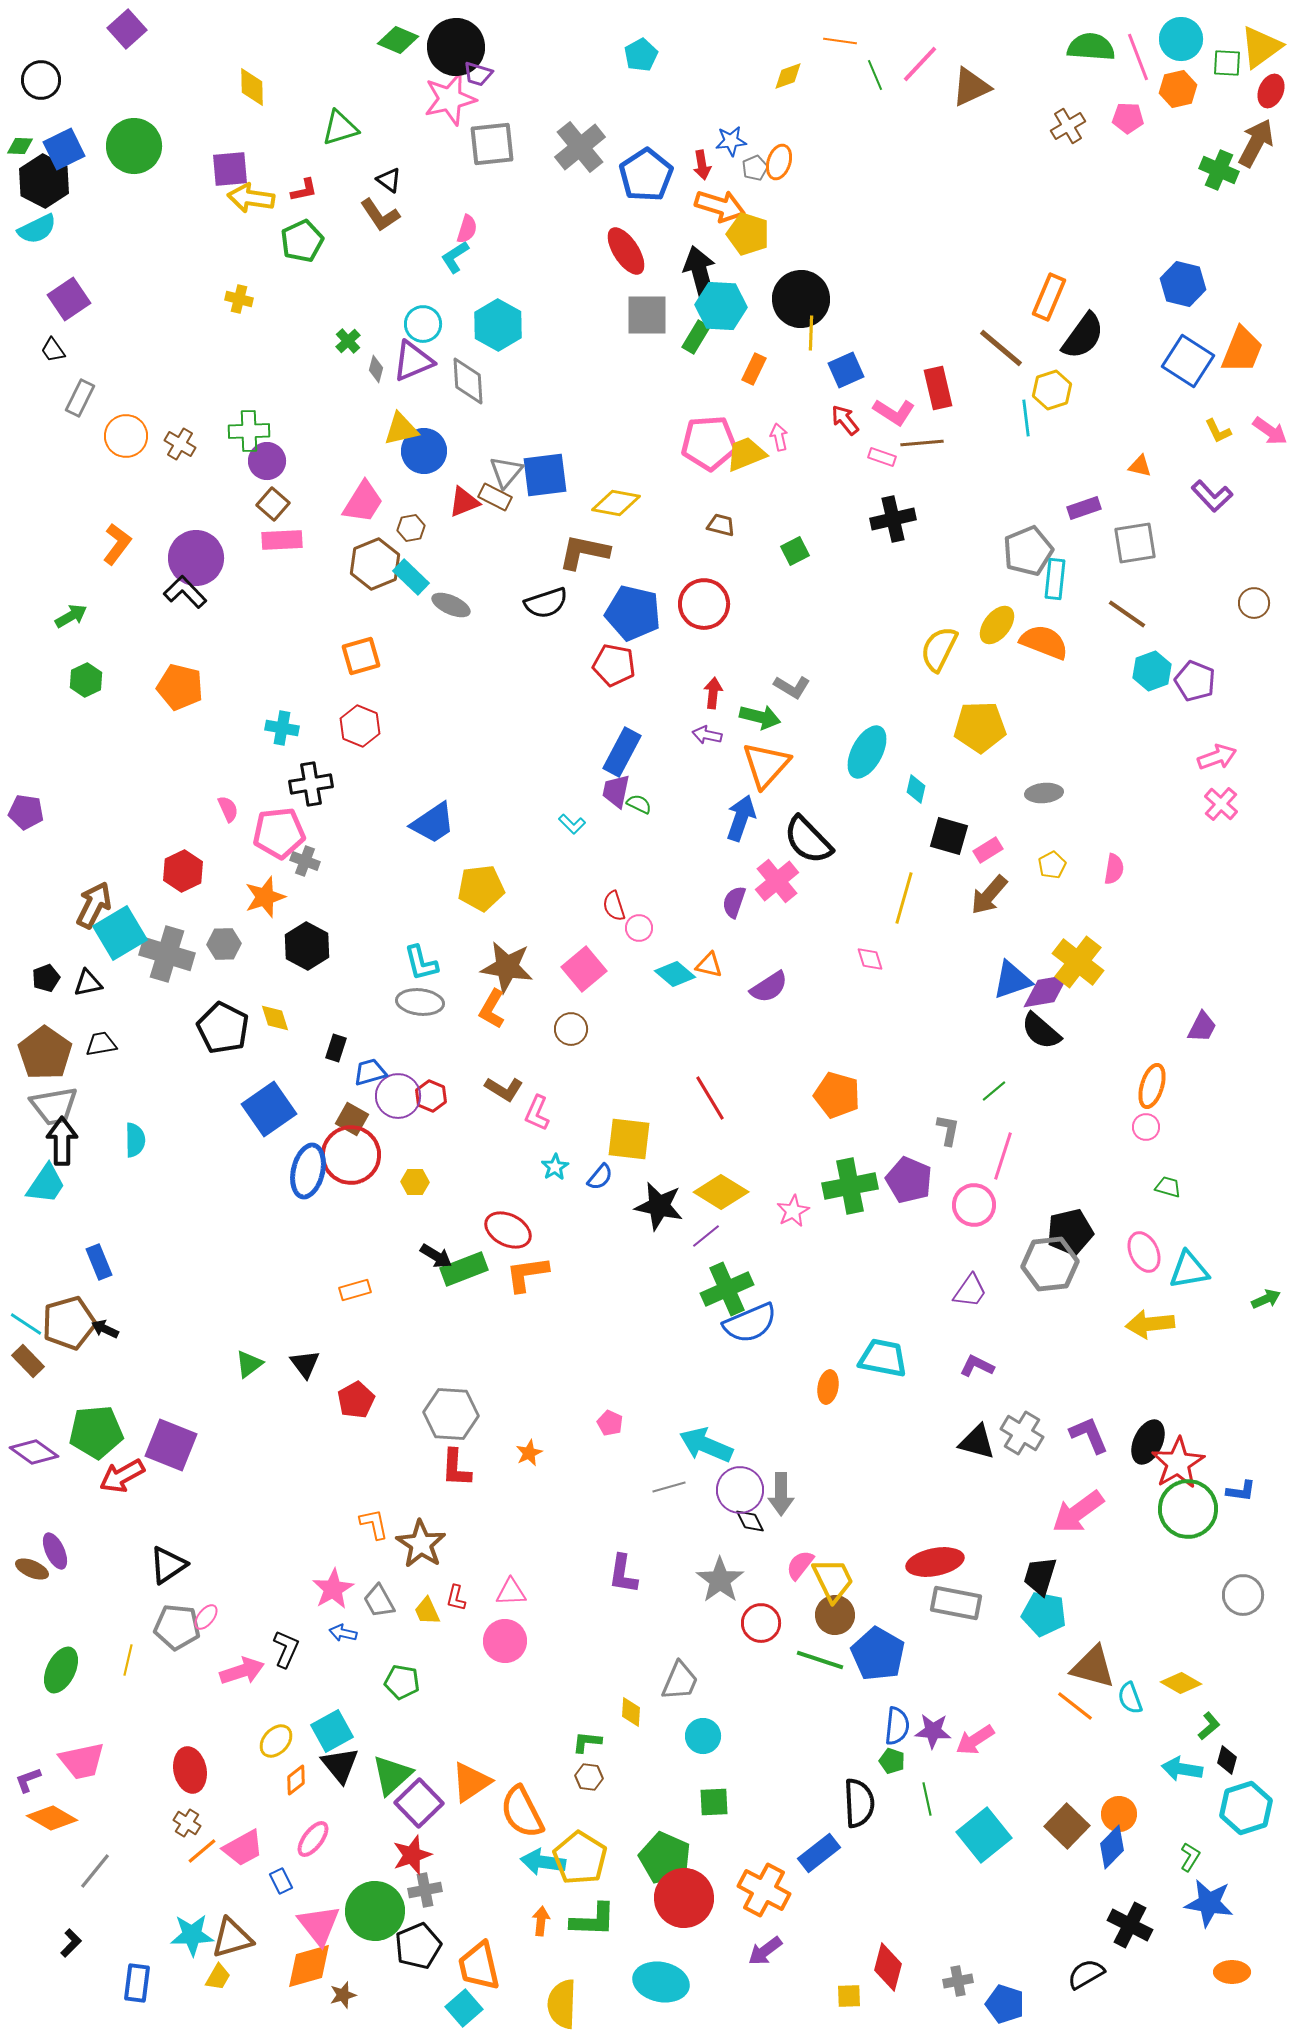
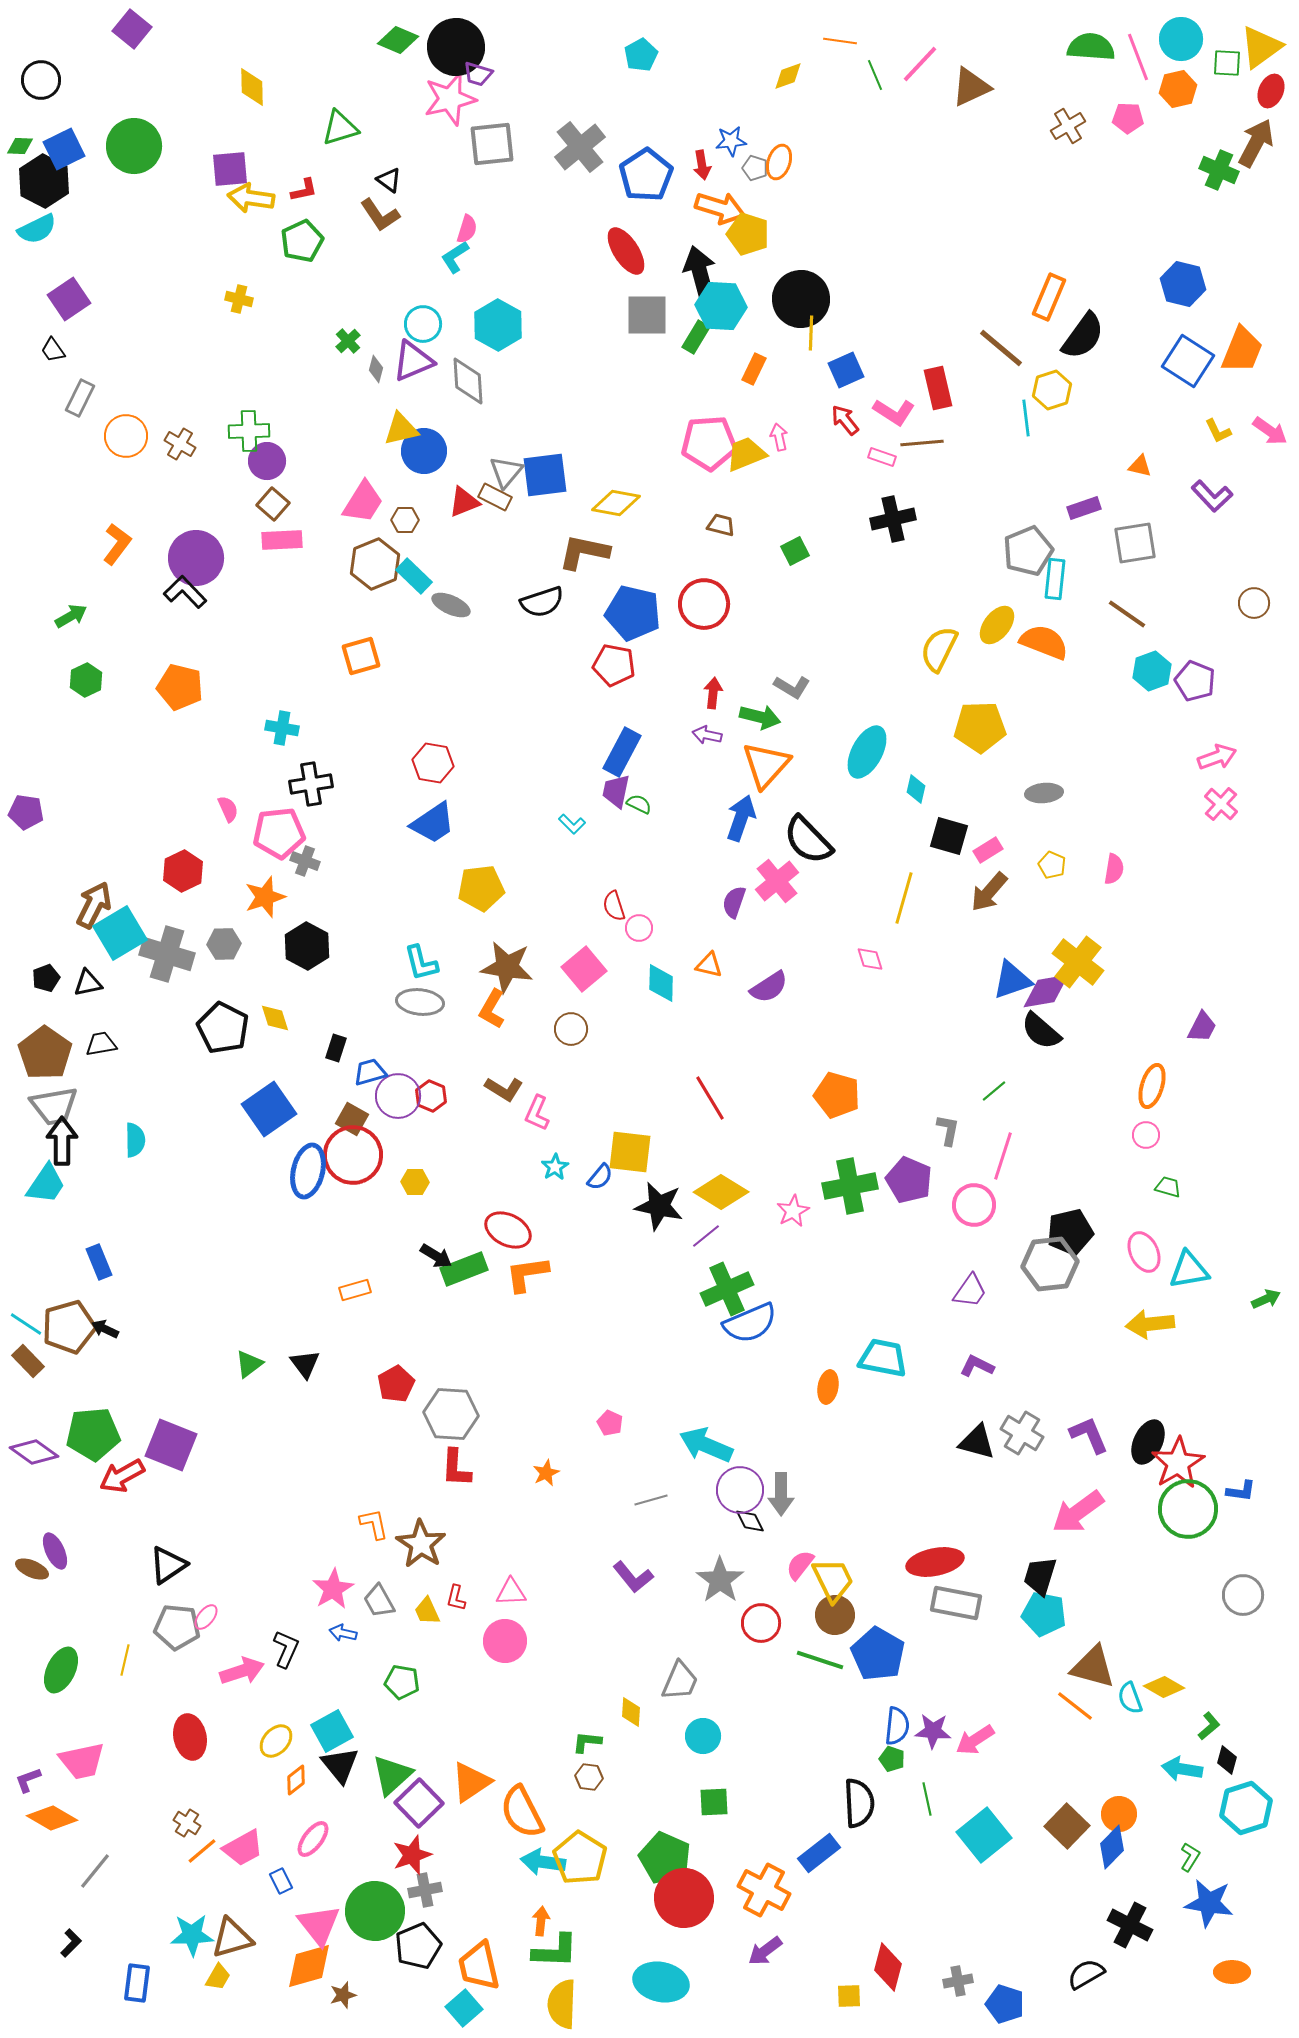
purple square at (127, 29): moved 5 px right; rotated 9 degrees counterclockwise
gray pentagon at (755, 168): rotated 30 degrees counterclockwise
orange arrow at (720, 206): moved 2 px down
brown hexagon at (411, 528): moved 6 px left, 8 px up; rotated 12 degrees clockwise
cyan rectangle at (411, 577): moved 3 px right, 1 px up
black semicircle at (546, 603): moved 4 px left, 1 px up
red hexagon at (360, 726): moved 73 px right, 37 px down; rotated 12 degrees counterclockwise
yellow pentagon at (1052, 865): rotated 20 degrees counterclockwise
brown arrow at (989, 895): moved 3 px up
cyan diamond at (675, 974): moved 14 px left, 9 px down; rotated 51 degrees clockwise
pink circle at (1146, 1127): moved 8 px down
yellow square at (629, 1139): moved 1 px right, 13 px down
red circle at (351, 1155): moved 2 px right
brown pentagon at (69, 1323): moved 4 px down
red pentagon at (356, 1400): moved 40 px right, 16 px up
green pentagon at (96, 1432): moved 3 px left, 2 px down
orange star at (529, 1453): moved 17 px right, 20 px down
gray line at (669, 1487): moved 18 px left, 13 px down
purple L-shape at (623, 1574): moved 10 px right, 3 px down; rotated 48 degrees counterclockwise
yellow line at (128, 1660): moved 3 px left
yellow diamond at (1181, 1683): moved 17 px left, 4 px down
green pentagon at (892, 1761): moved 2 px up
red ellipse at (190, 1770): moved 33 px up
green L-shape at (593, 1920): moved 38 px left, 31 px down
